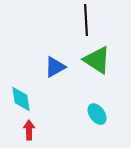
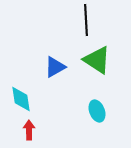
cyan ellipse: moved 3 px up; rotated 15 degrees clockwise
